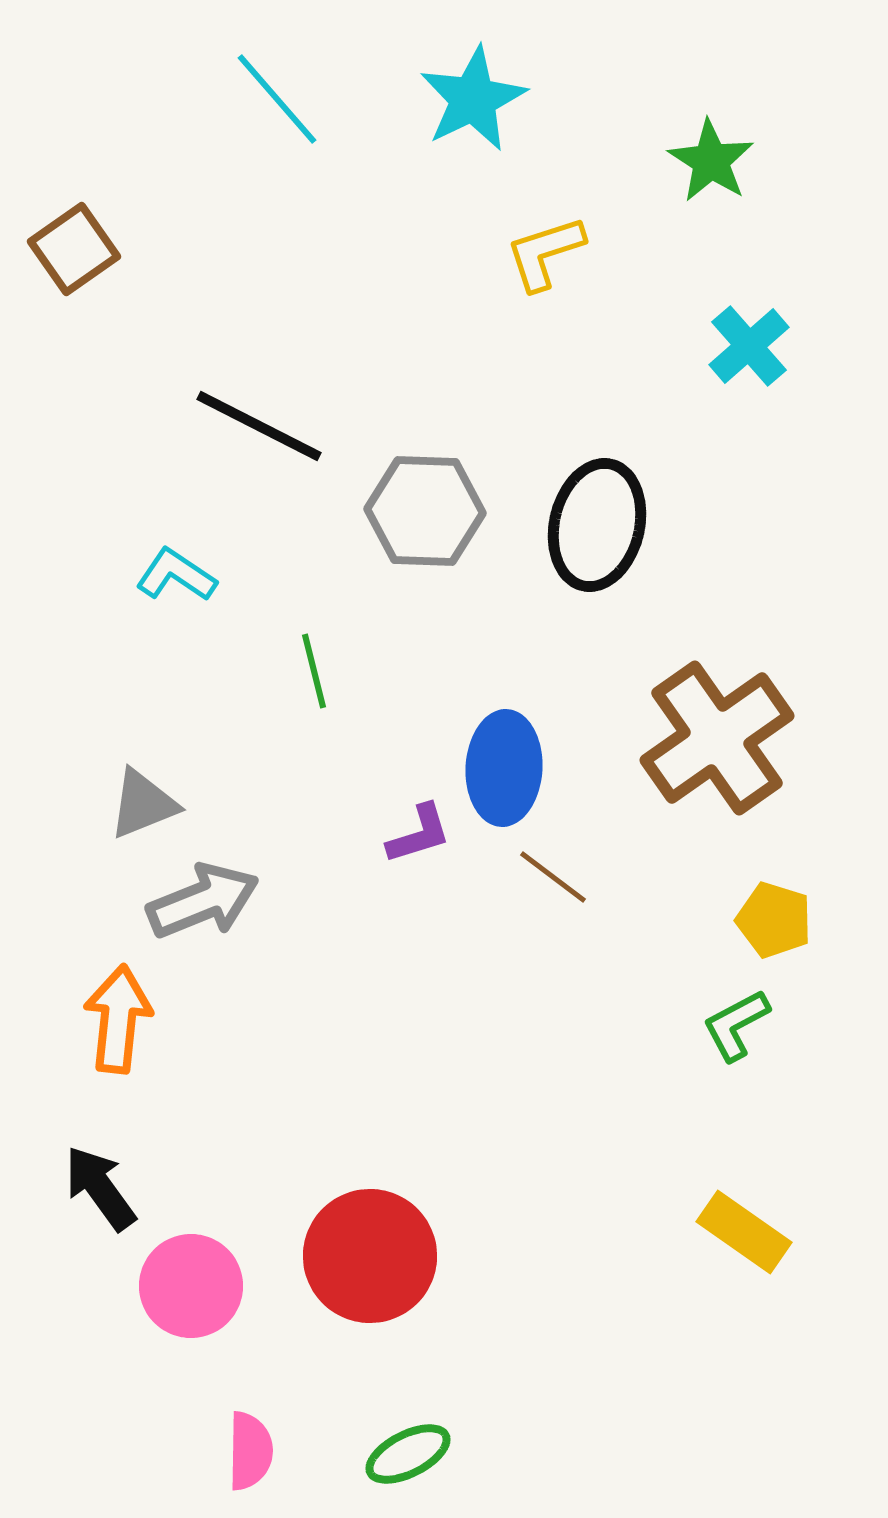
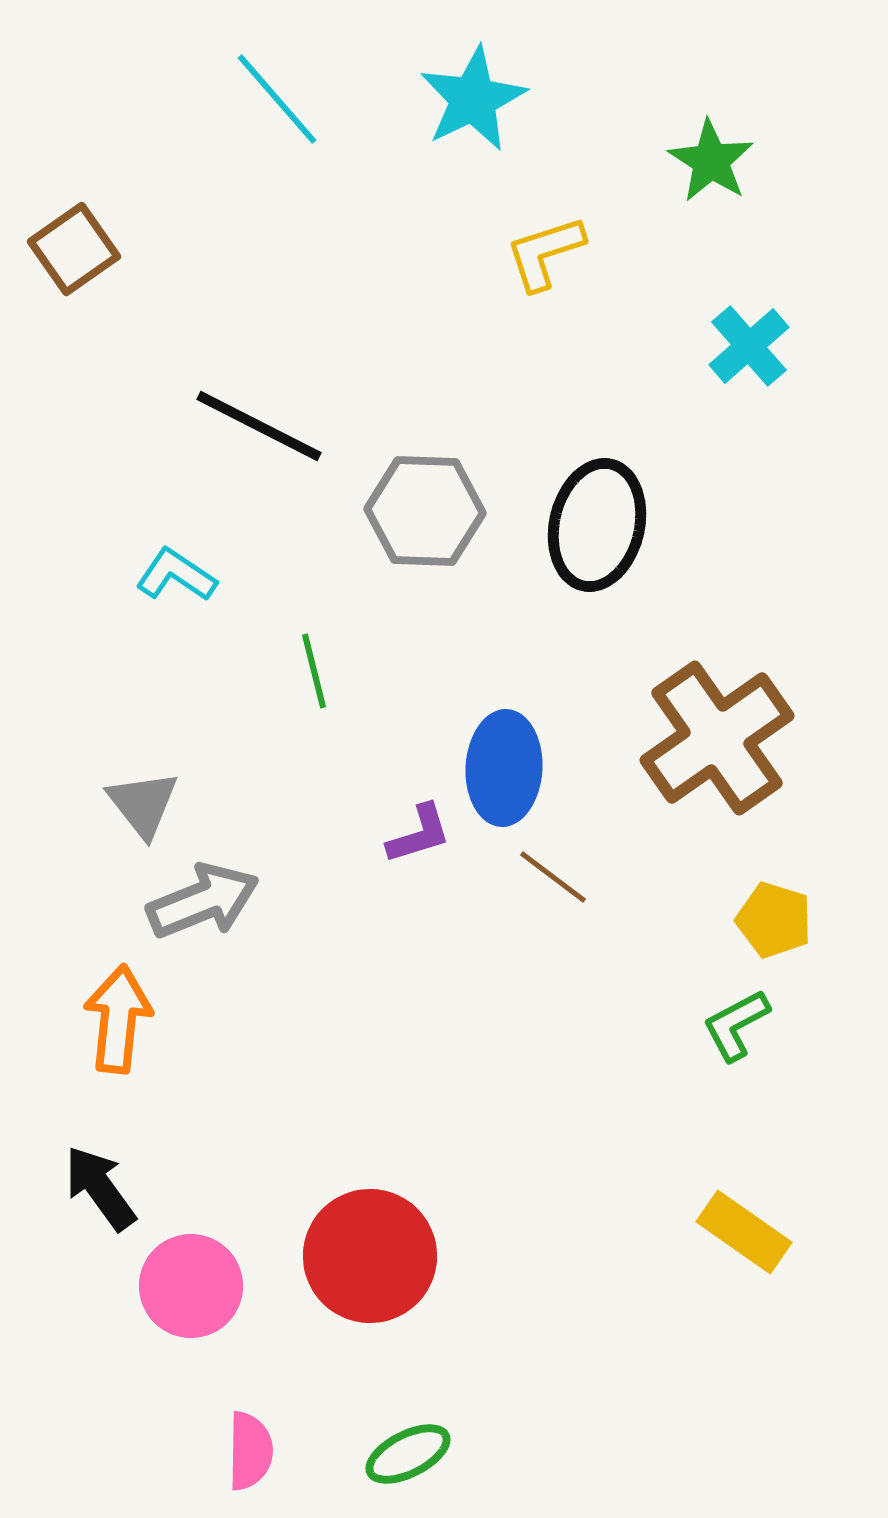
gray triangle: rotated 46 degrees counterclockwise
